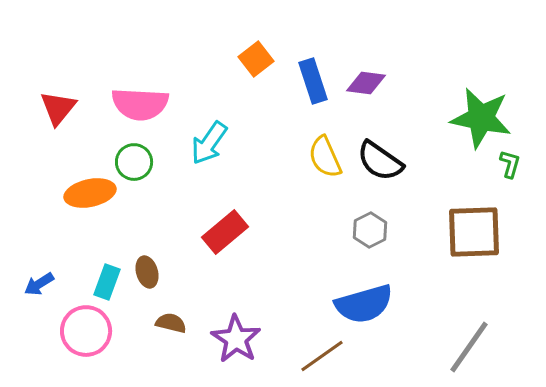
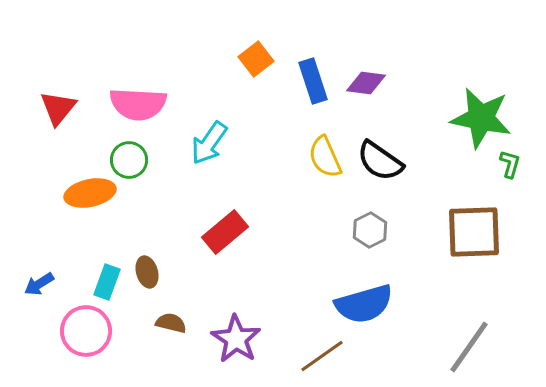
pink semicircle: moved 2 px left
green circle: moved 5 px left, 2 px up
